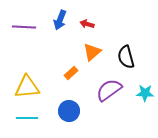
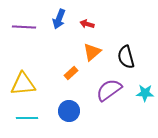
blue arrow: moved 1 px left, 1 px up
yellow triangle: moved 4 px left, 3 px up
